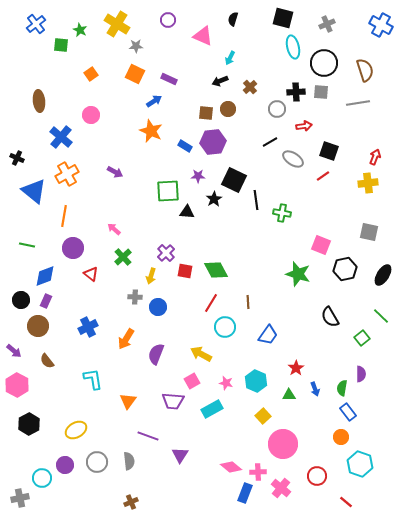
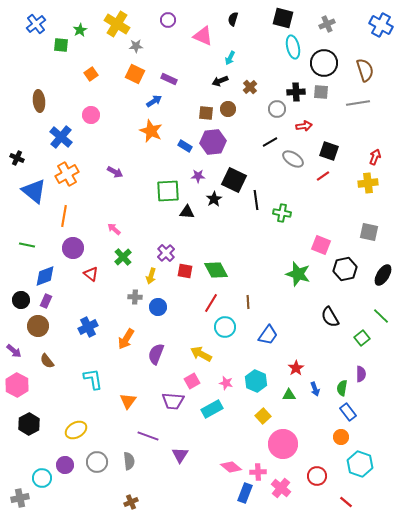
green star at (80, 30): rotated 16 degrees clockwise
